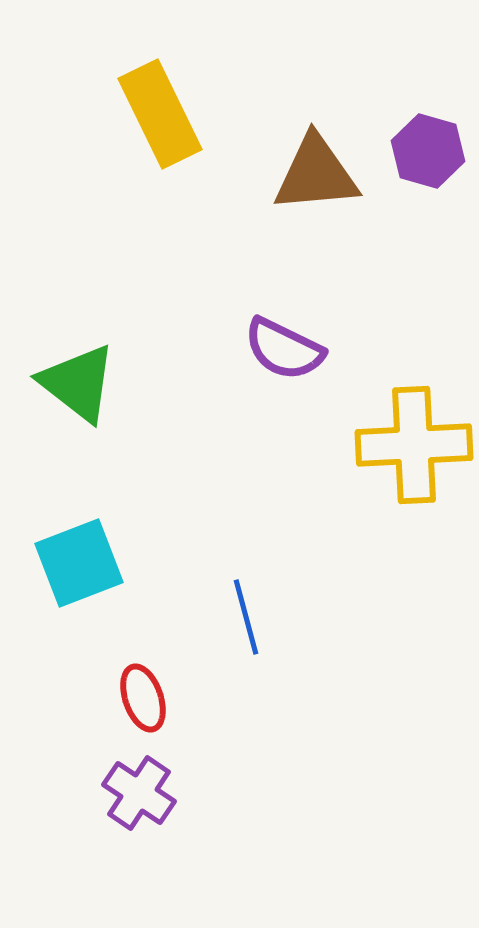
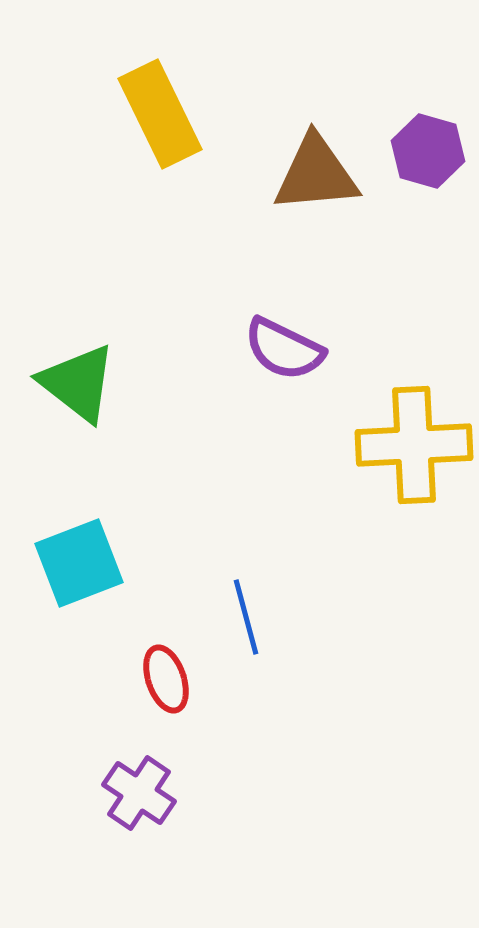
red ellipse: moved 23 px right, 19 px up
